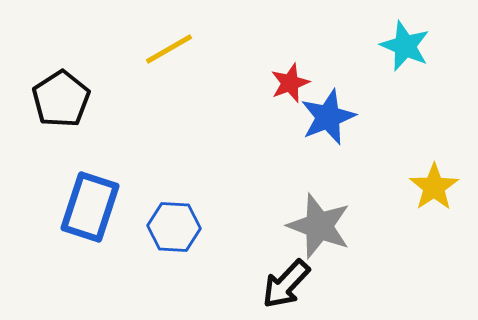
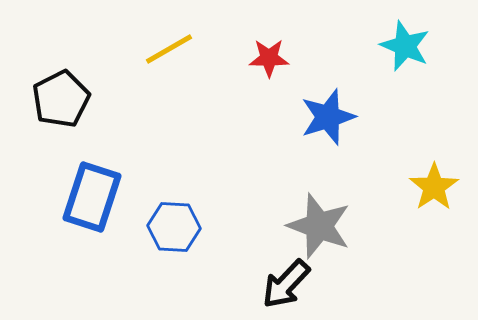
red star: moved 21 px left, 25 px up; rotated 21 degrees clockwise
black pentagon: rotated 6 degrees clockwise
blue star: rotated 4 degrees clockwise
blue rectangle: moved 2 px right, 10 px up
